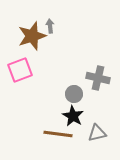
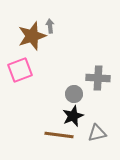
gray cross: rotated 10 degrees counterclockwise
black star: rotated 20 degrees clockwise
brown line: moved 1 px right, 1 px down
